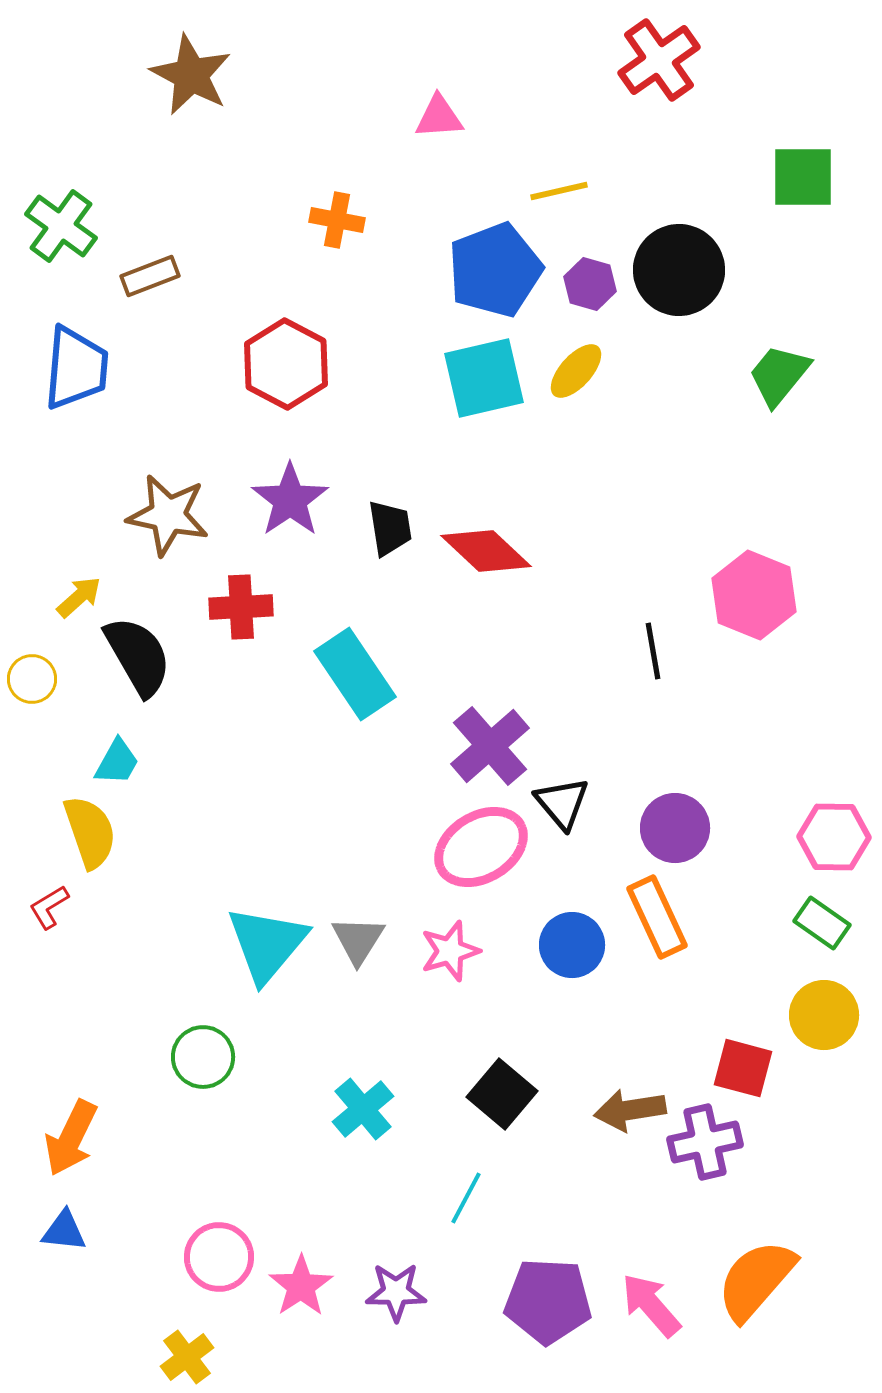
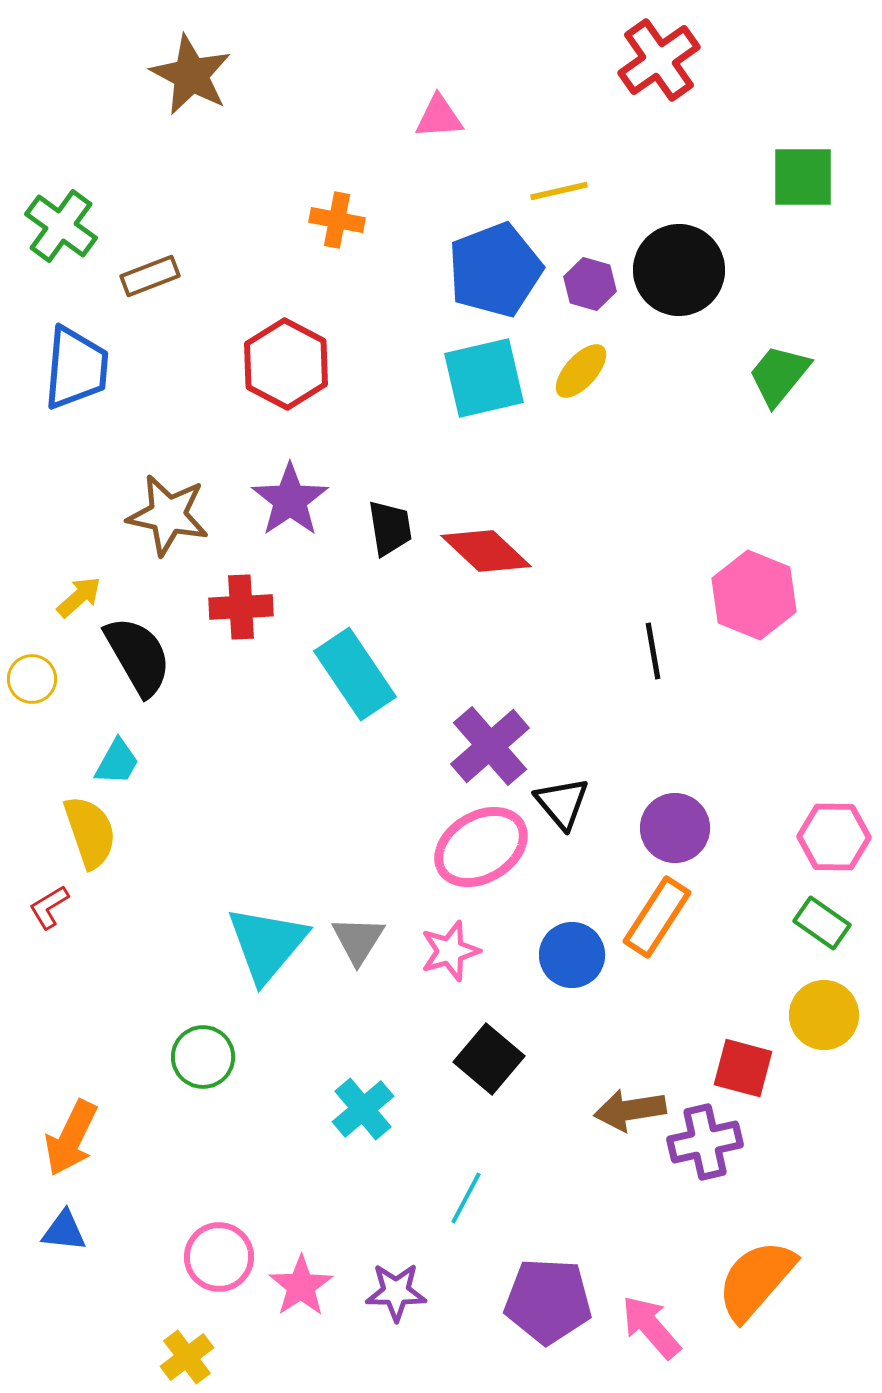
yellow ellipse at (576, 371): moved 5 px right
orange rectangle at (657, 917): rotated 58 degrees clockwise
blue circle at (572, 945): moved 10 px down
black square at (502, 1094): moved 13 px left, 35 px up
pink arrow at (651, 1305): moved 22 px down
